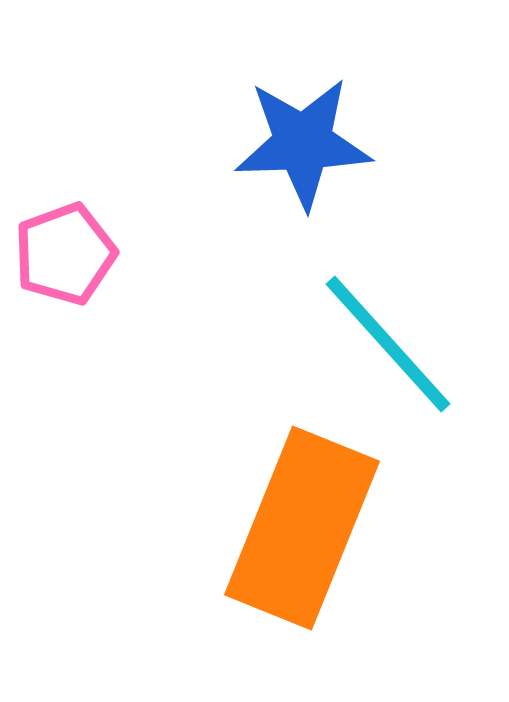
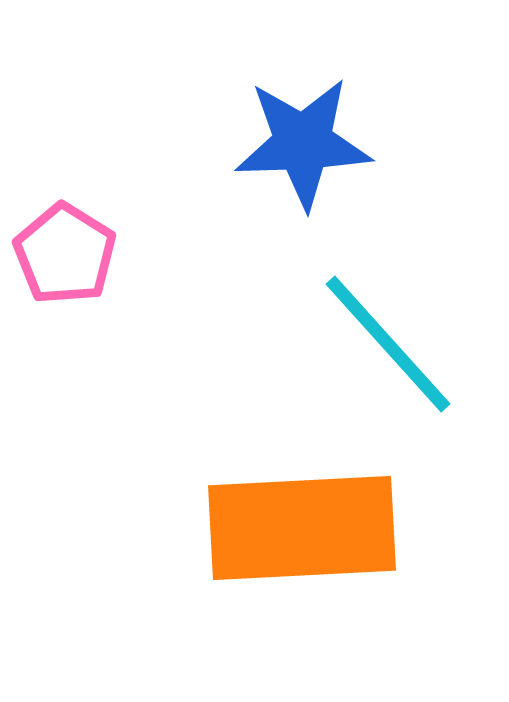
pink pentagon: rotated 20 degrees counterclockwise
orange rectangle: rotated 65 degrees clockwise
